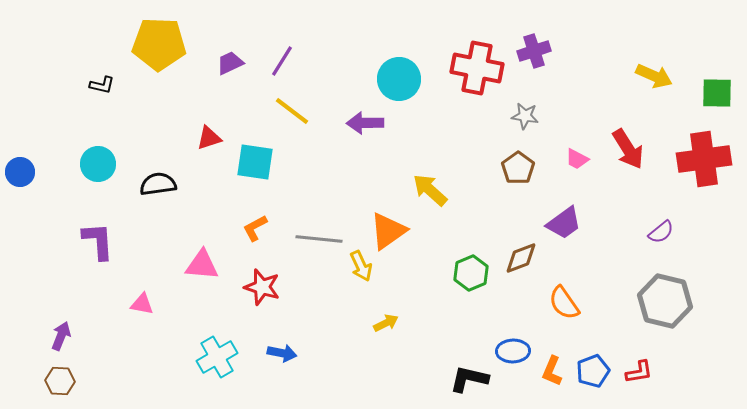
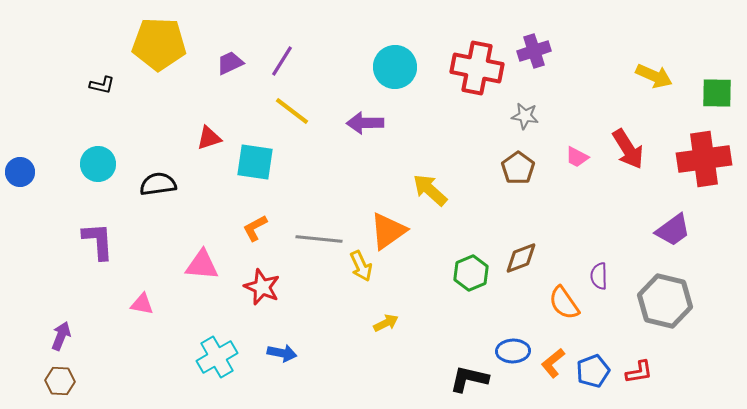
cyan circle at (399, 79): moved 4 px left, 12 px up
pink trapezoid at (577, 159): moved 2 px up
purple trapezoid at (564, 223): moved 109 px right, 7 px down
purple semicircle at (661, 232): moved 62 px left, 44 px down; rotated 128 degrees clockwise
red star at (262, 287): rotated 6 degrees clockwise
orange L-shape at (552, 371): moved 1 px right, 8 px up; rotated 28 degrees clockwise
